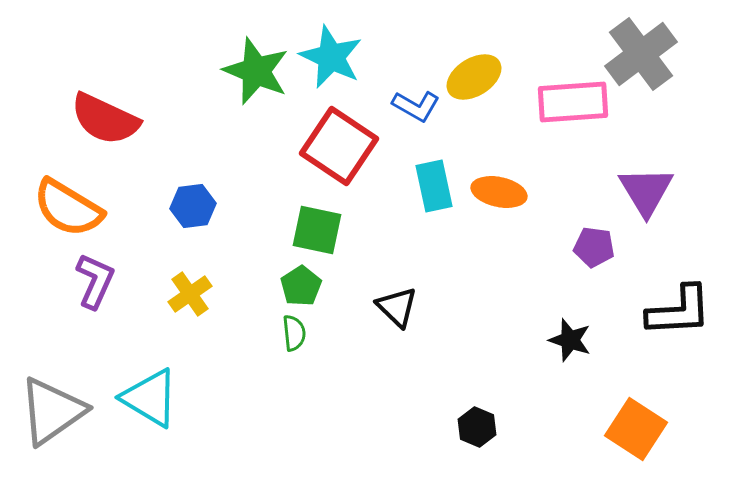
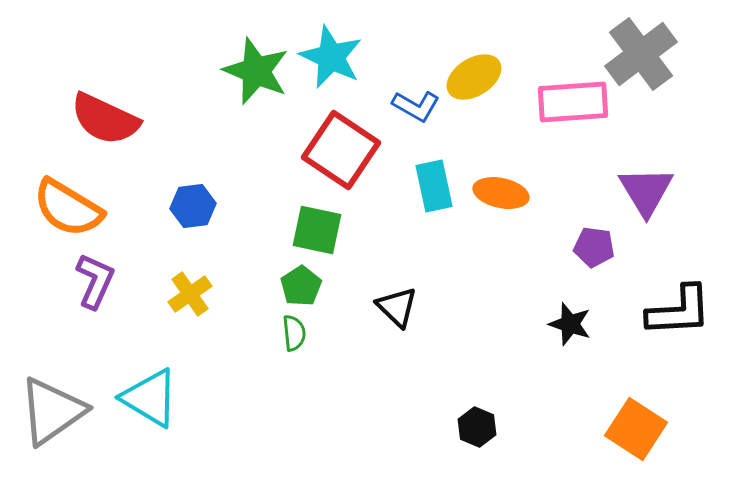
red square: moved 2 px right, 4 px down
orange ellipse: moved 2 px right, 1 px down
black star: moved 16 px up
